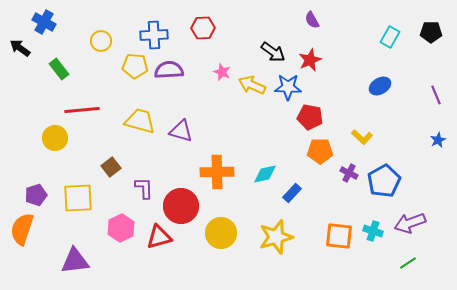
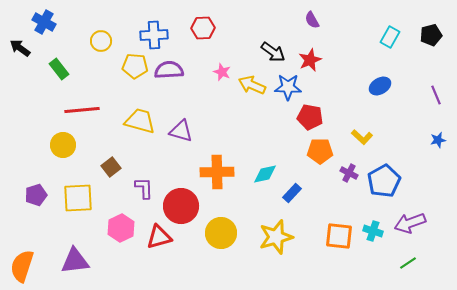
black pentagon at (431, 32): moved 3 px down; rotated 15 degrees counterclockwise
yellow circle at (55, 138): moved 8 px right, 7 px down
blue star at (438, 140): rotated 14 degrees clockwise
orange semicircle at (22, 229): moved 37 px down
